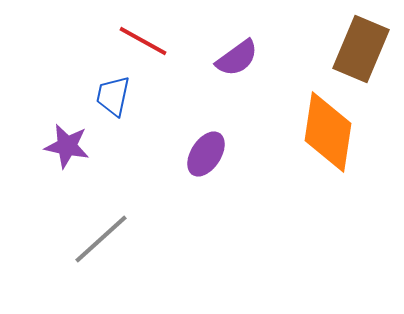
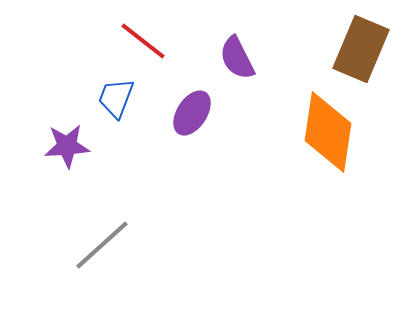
red line: rotated 9 degrees clockwise
purple semicircle: rotated 99 degrees clockwise
blue trapezoid: moved 3 px right, 2 px down; rotated 9 degrees clockwise
purple star: rotated 15 degrees counterclockwise
purple ellipse: moved 14 px left, 41 px up
gray line: moved 1 px right, 6 px down
